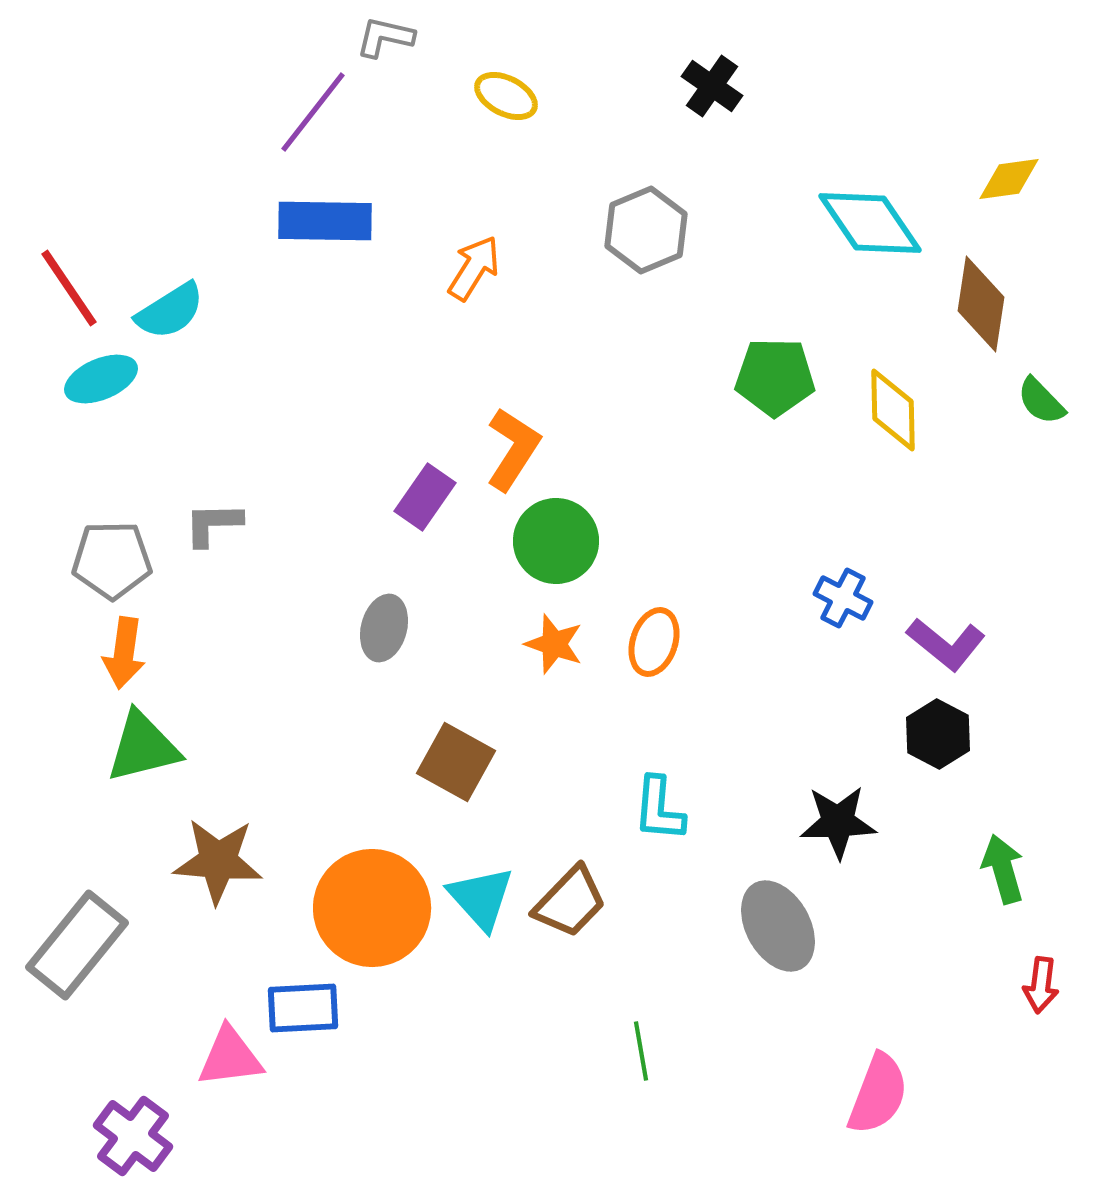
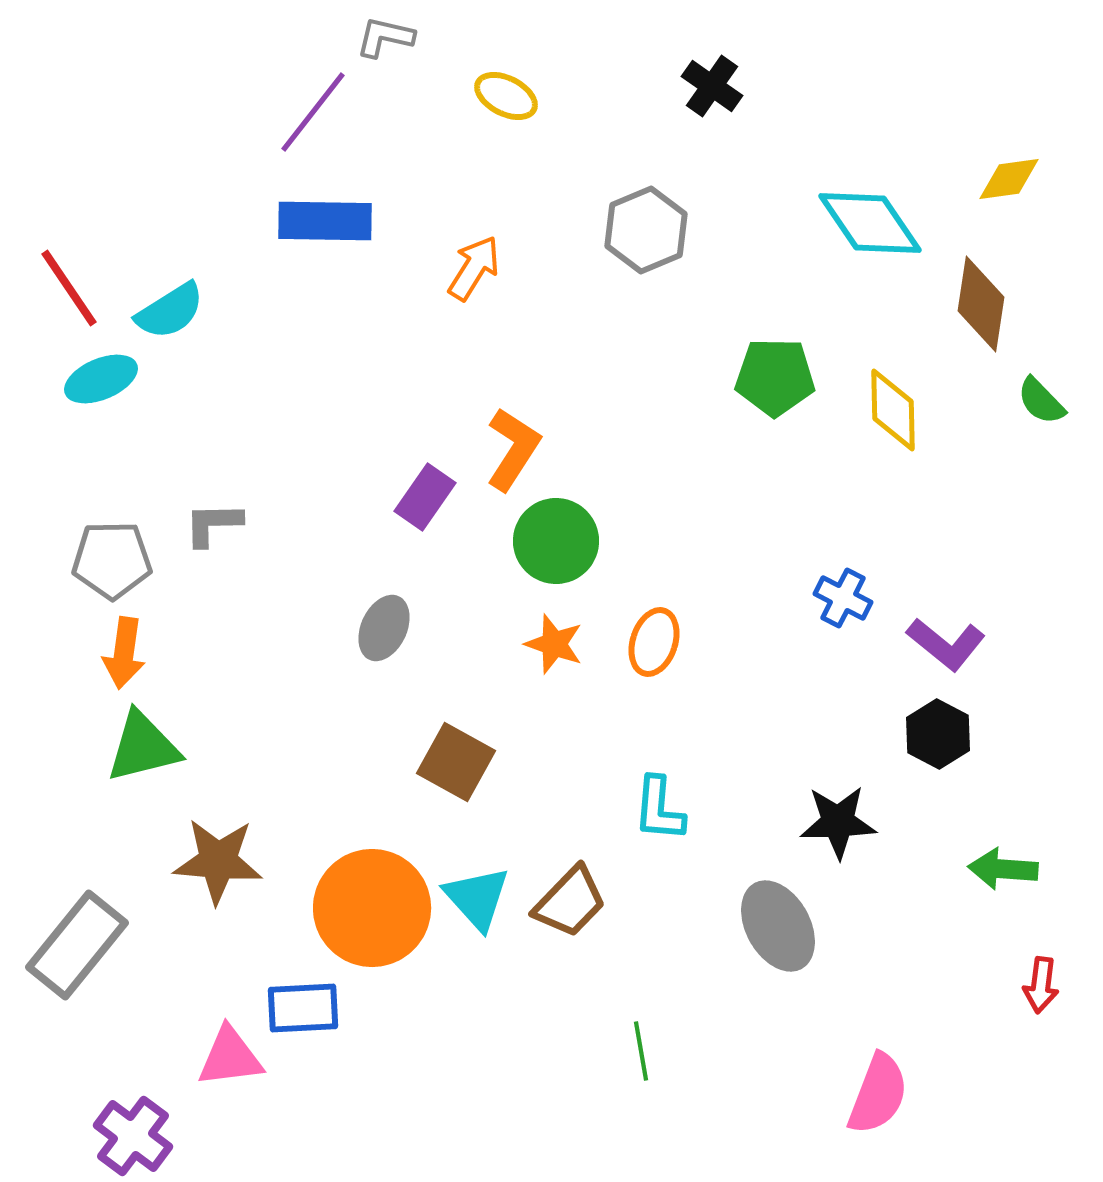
gray ellipse at (384, 628): rotated 10 degrees clockwise
green arrow at (1003, 869): rotated 70 degrees counterclockwise
cyan triangle at (481, 898): moved 4 px left
